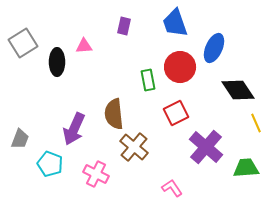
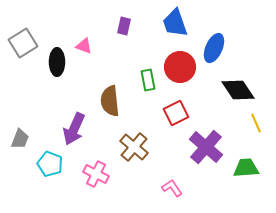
pink triangle: rotated 24 degrees clockwise
brown semicircle: moved 4 px left, 13 px up
